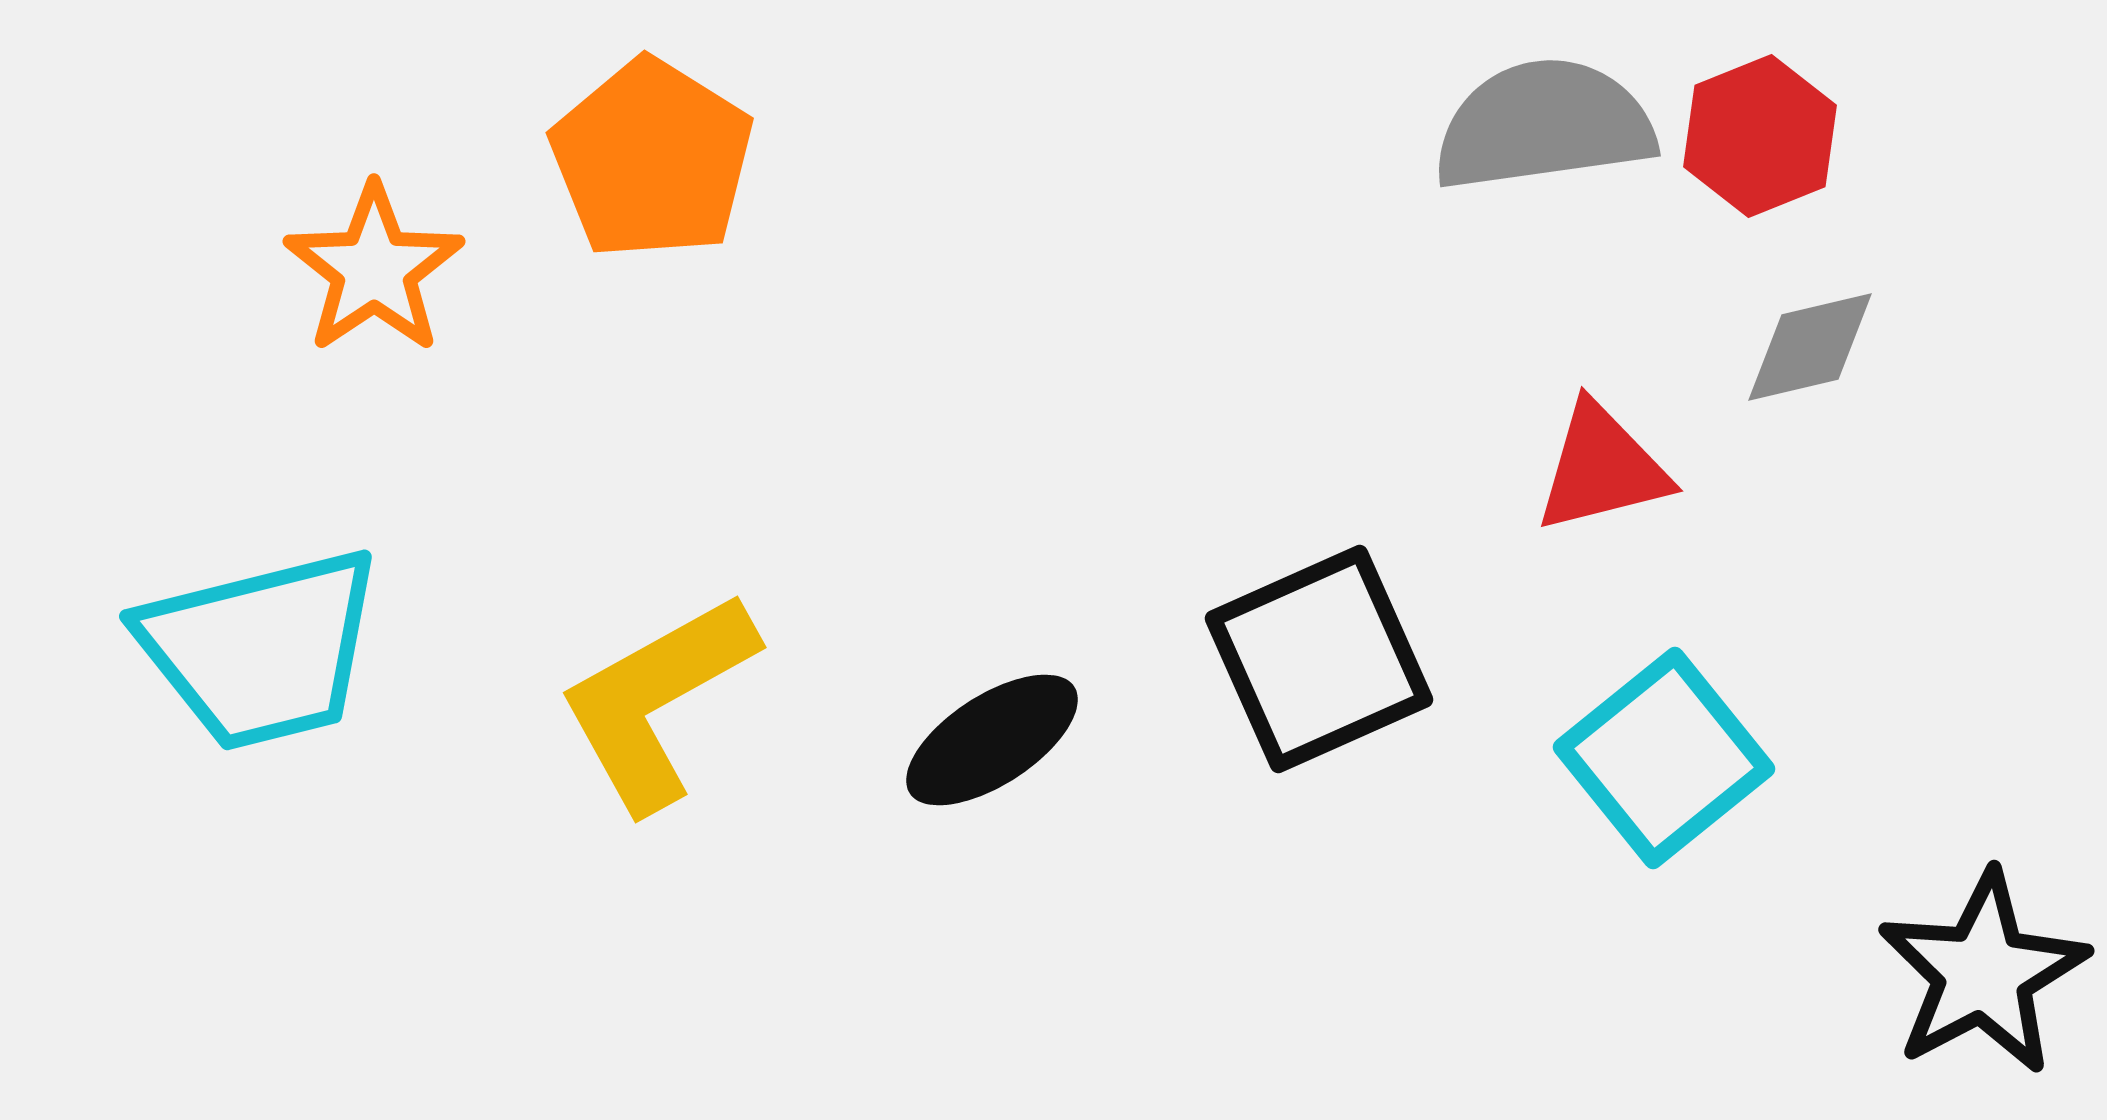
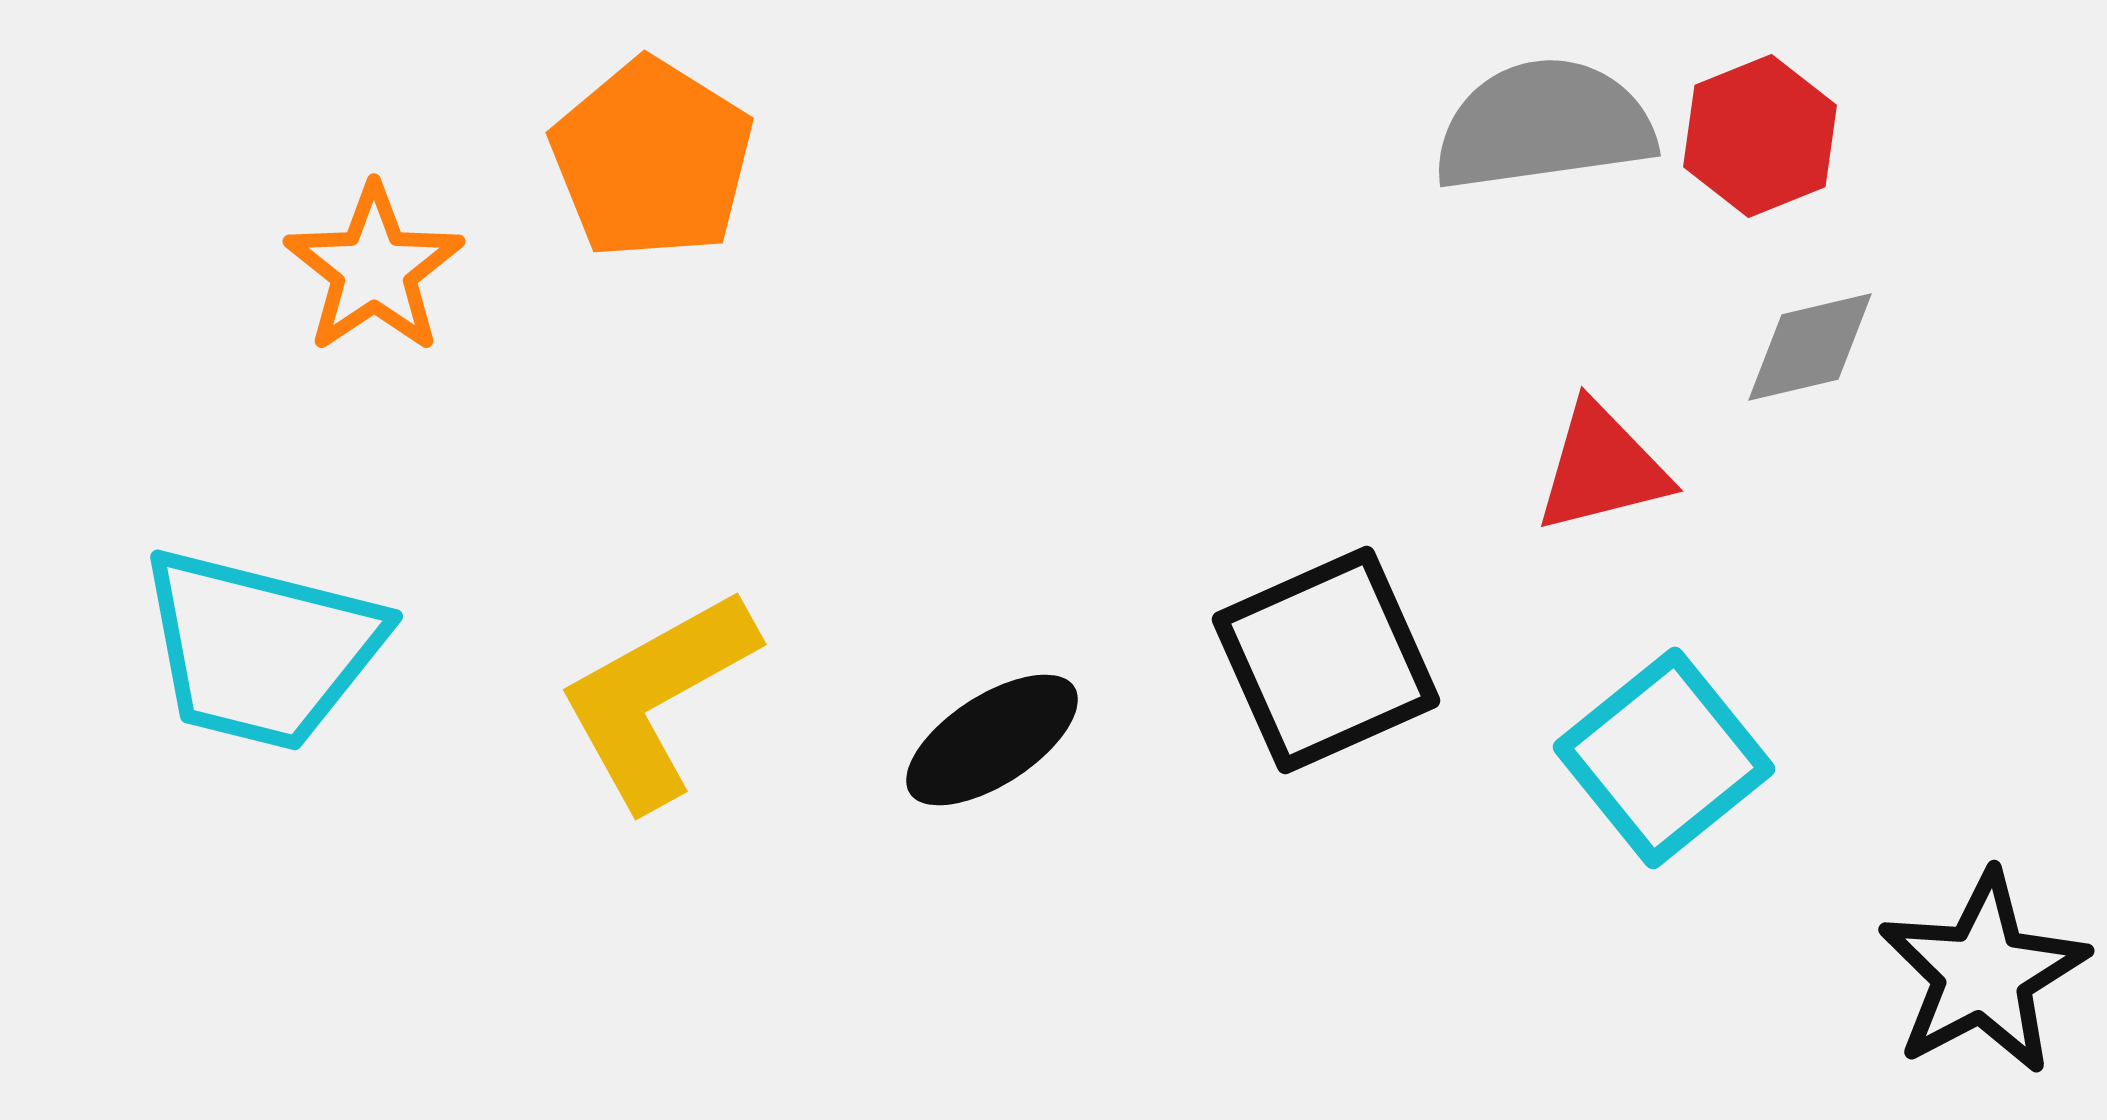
cyan trapezoid: rotated 28 degrees clockwise
black square: moved 7 px right, 1 px down
yellow L-shape: moved 3 px up
